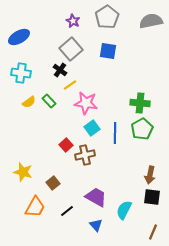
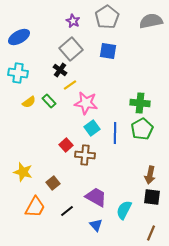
cyan cross: moved 3 px left
brown cross: rotated 18 degrees clockwise
brown line: moved 2 px left, 1 px down
